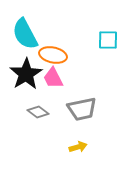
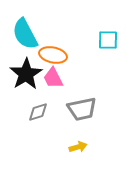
gray diamond: rotated 55 degrees counterclockwise
